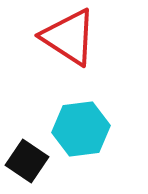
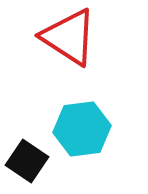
cyan hexagon: moved 1 px right
